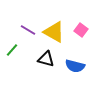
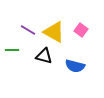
green line: rotated 48 degrees clockwise
black triangle: moved 2 px left, 3 px up
